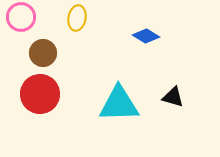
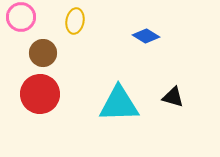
yellow ellipse: moved 2 px left, 3 px down
